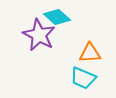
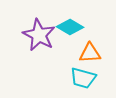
cyan diamond: moved 13 px right, 10 px down; rotated 12 degrees counterclockwise
cyan trapezoid: rotated 8 degrees counterclockwise
